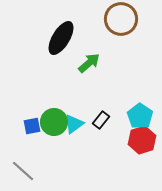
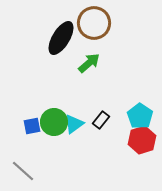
brown circle: moved 27 px left, 4 px down
